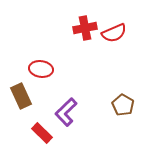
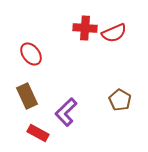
red cross: rotated 15 degrees clockwise
red ellipse: moved 10 px left, 15 px up; rotated 45 degrees clockwise
brown rectangle: moved 6 px right
brown pentagon: moved 3 px left, 5 px up
red rectangle: moved 4 px left; rotated 15 degrees counterclockwise
